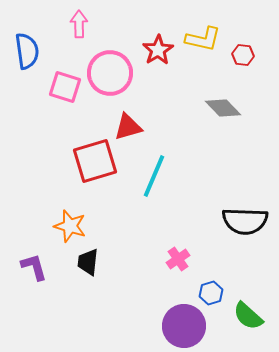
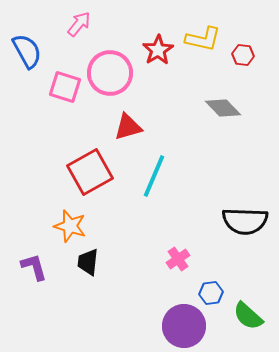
pink arrow: rotated 40 degrees clockwise
blue semicircle: rotated 21 degrees counterclockwise
red square: moved 5 px left, 11 px down; rotated 12 degrees counterclockwise
blue hexagon: rotated 10 degrees clockwise
